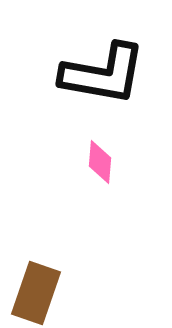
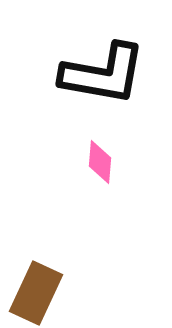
brown rectangle: rotated 6 degrees clockwise
